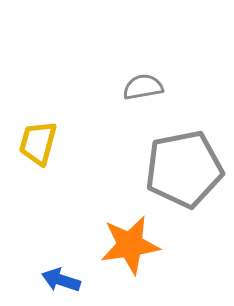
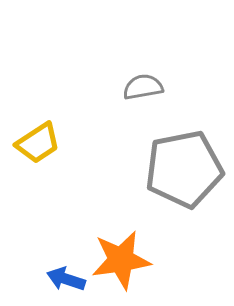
yellow trapezoid: rotated 138 degrees counterclockwise
orange star: moved 9 px left, 15 px down
blue arrow: moved 5 px right, 1 px up
